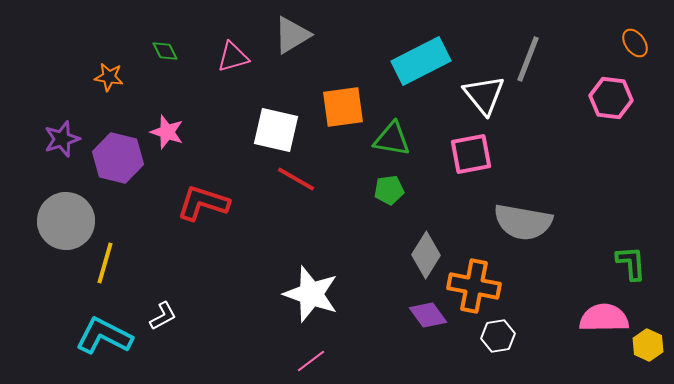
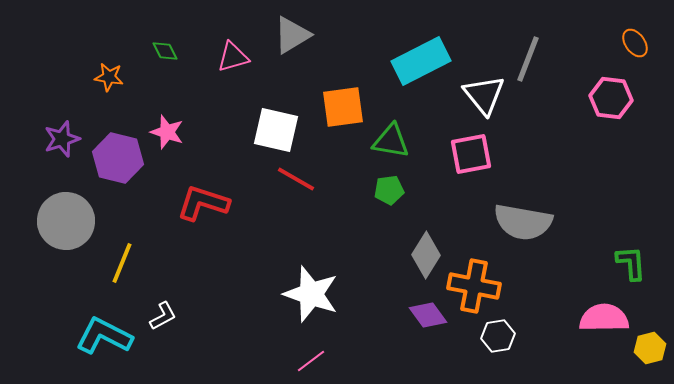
green triangle: moved 1 px left, 2 px down
yellow line: moved 17 px right; rotated 6 degrees clockwise
yellow hexagon: moved 2 px right, 3 px down; rotated 20 degrees clockwise
